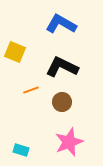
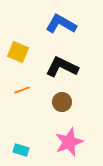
yellow square: moved 3 px right
orange line: moved 9 px left
